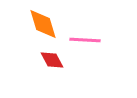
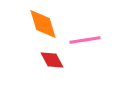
pink line: rotated 12 degrees counterclockwise
